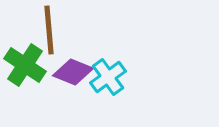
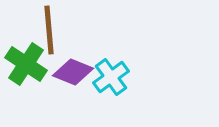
green cross: moved 1 px right, 1 px up
cyan cross: moved 3 px right
